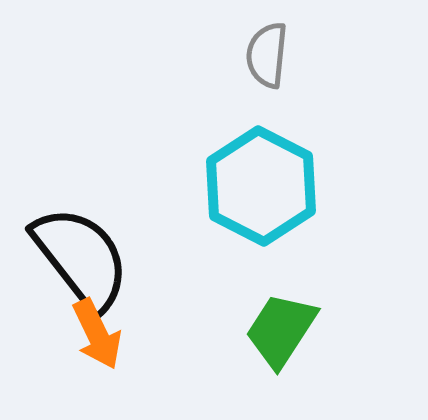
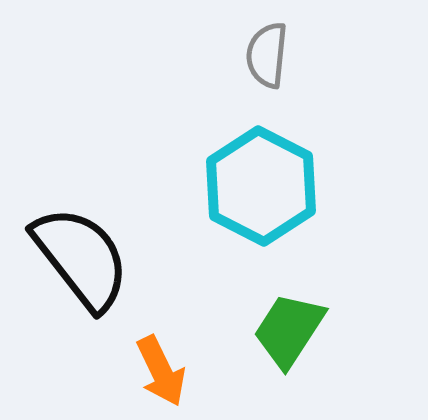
green trapezoid: moved 8 px right
orange arrow: moved 64 px right, 37 px down
